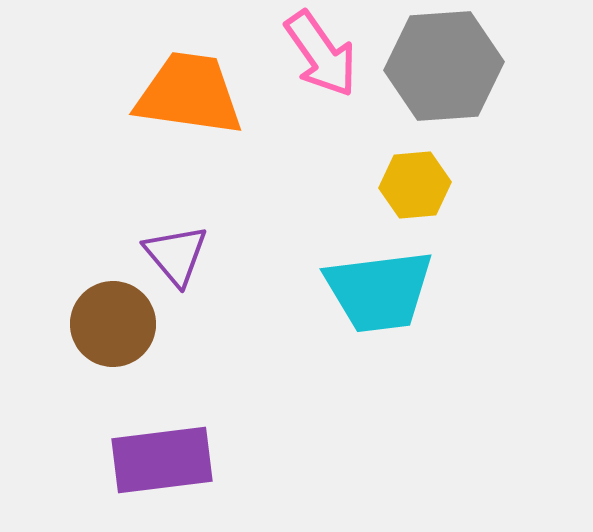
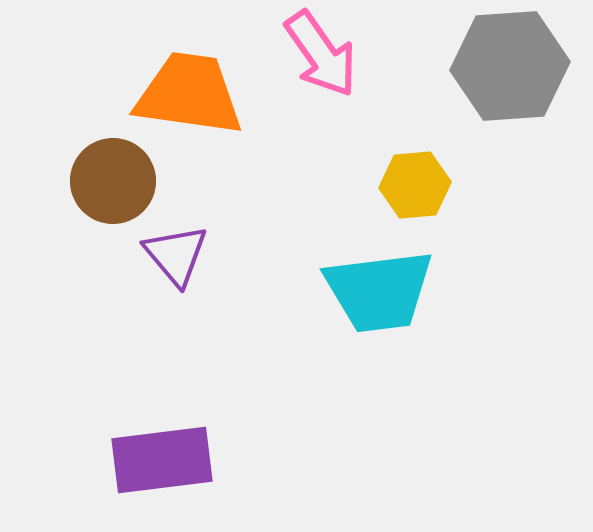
gray hexagon: moved 66 px right
brown circle: moved 143 px up
